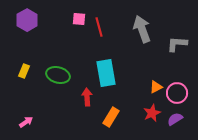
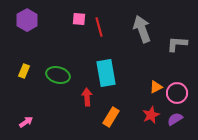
red star: moved 1 px left, 2 px down
